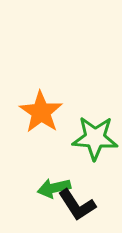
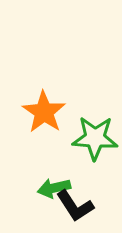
orange star: moved 3 px right
black L-shape: moved 2 px left, 1 px down
